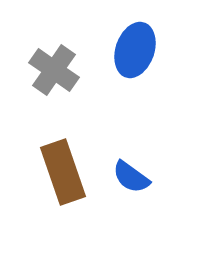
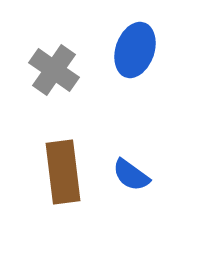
brown rectangle: rotated 12 degrees clockwise
blue semicircle: moved 2 px up
